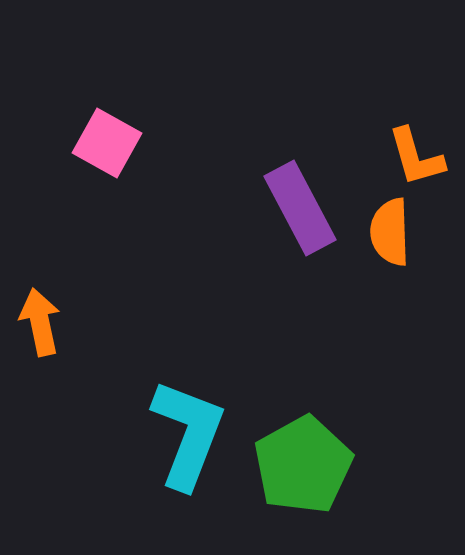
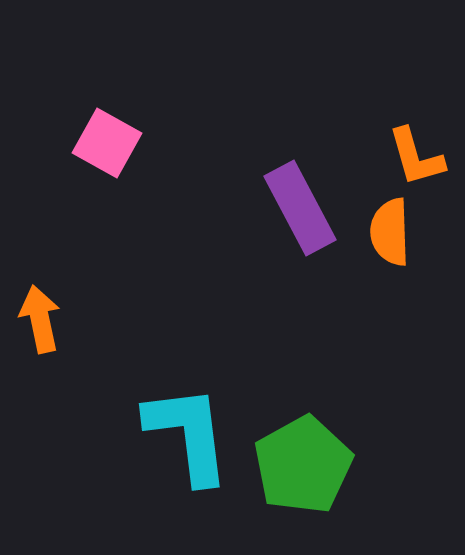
orange arrow: moved 3 px up
cyan L-shape: rotated 28 degrees counterclockwise
